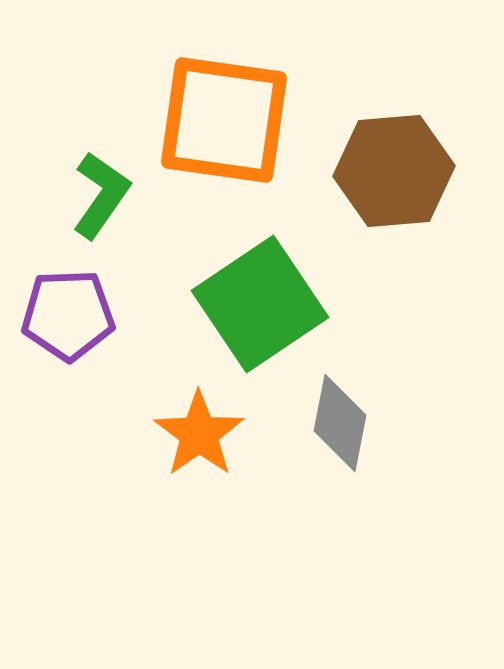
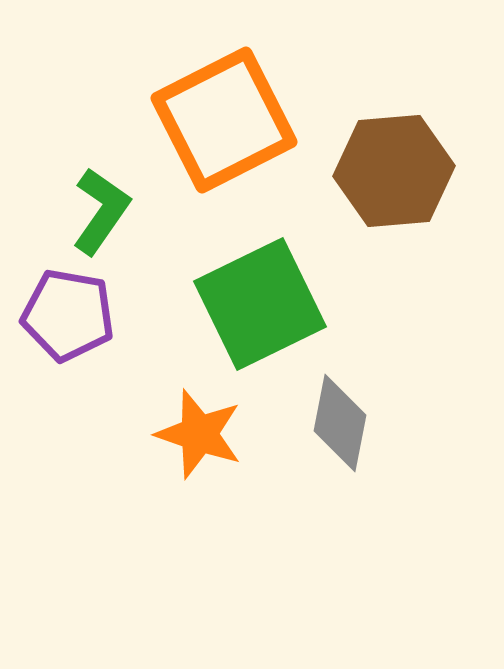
orange square: rotated 35 degrees counterclockwise
green L-shape: moved 16 px down
green square: rotated 8 degrees clockwise
purple pentagon: rotated 12 degrees clockwise
orange star: rotated 18 degrees counterclockwise
